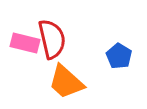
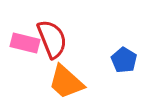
red semicircle: rotated 9 degrees counterclockwise
blue pentagon: moved 5 px right, 4 px down
